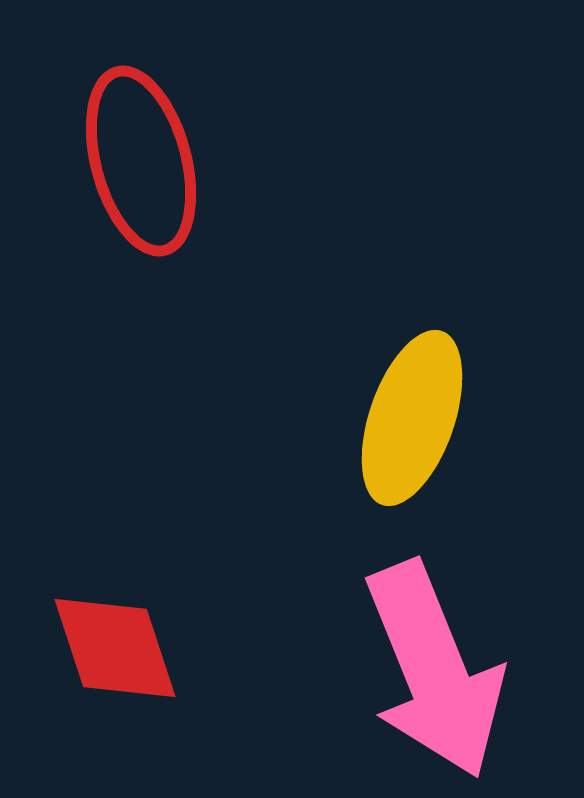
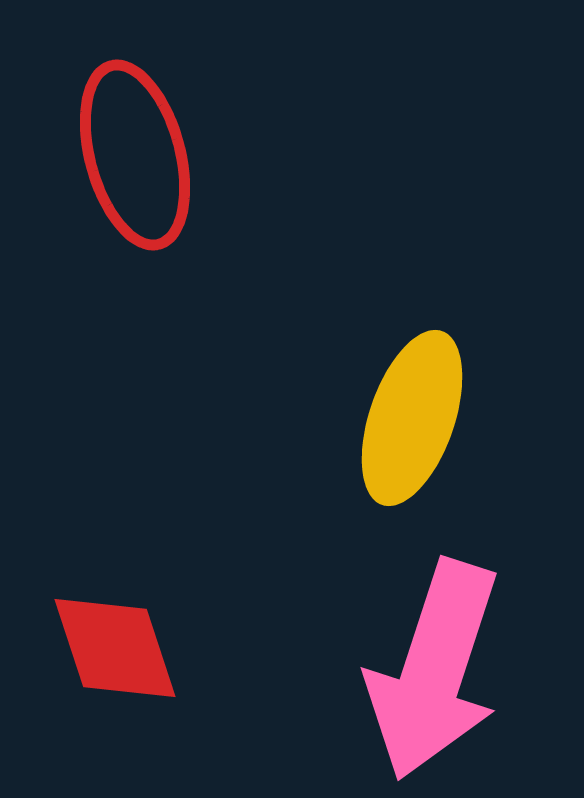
red ellipse: moved 6 px left, 6 px up
pink arrow: rotated 40 degrees clockwise
